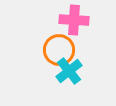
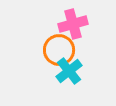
pink cross: moved 1 px left, 4 px down; rotated 20 degrees counterclockwise
